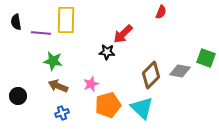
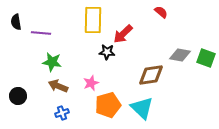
red semicircle: rotated 72 degrees counterclockwise
yellow rectangle: moved 27 px right
green star: moved 1 px left, 1 px down
gray diamond: moved 16 px up
brown diamond: rotated 36 degrees clockwise
pink star: moved 1 px up
